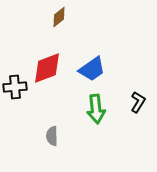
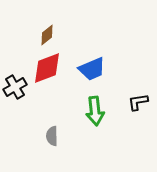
brown diamond: moved 12 px left, 18 px down
blue trapezoid: rotated 12 degrees clockwise
black cross: rotated 25 degrees counterclockwise
black L-shape: rotated 130 degrees counterclockwise
green arrow: moved 1 px left, 2 px down
